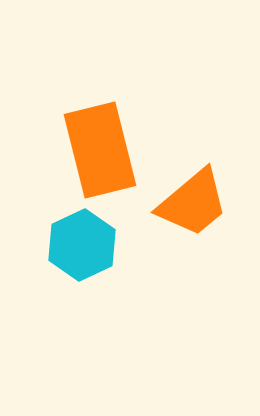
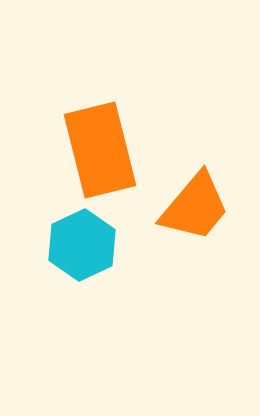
orange trapezoid: moved 2 px right, 4 px down; rotated 10 degrees counterclockwise
